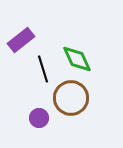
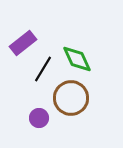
purple rectangle: moved 2 px right, 3 px down
black line: rotated 48 degrees clockwise
